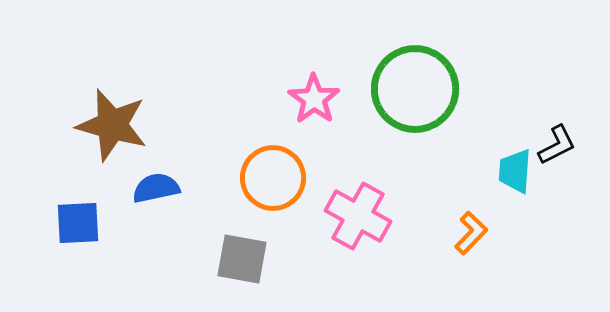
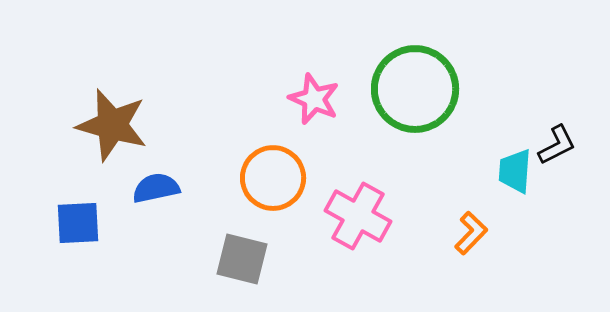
pink star: rotated 12 degrees counterclockwise
gray square: rotated 4 degrees clockwise
